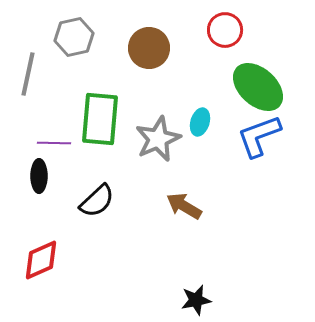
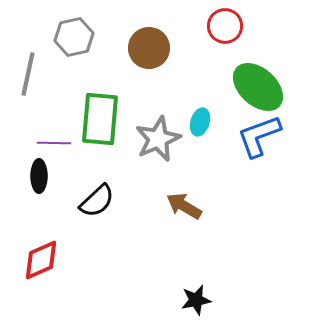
red circle: moved 4 px up
